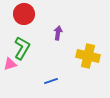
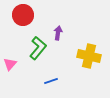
red circle: moved 1 px left, 1 px down
green L-shape: moved 16 px right; rotated 10 degrees clockwise
yellow cross: moved 1 px right
pink triangle: rotated 32 degrees counterclockwise
